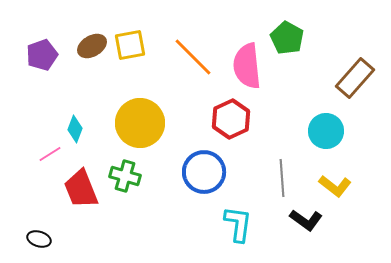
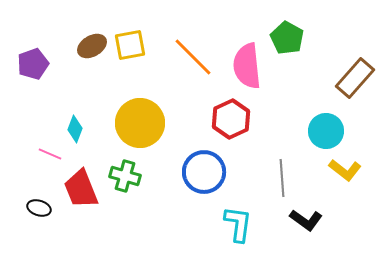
purple pentagon: moved 9 px left, 9 px down
pink line: rotated 55 degrees clockwise
yellow L-shape: moved 10 px right, 16 px up
black ellipse: moved 31 px up
